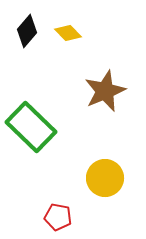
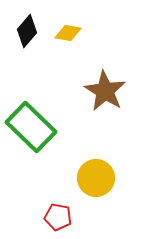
yellow diamond: rotated 36 degrees counterclockwise
brown star: rotated 18 degrees counterclockwise
yellow circle: moved 9 px left
